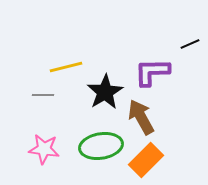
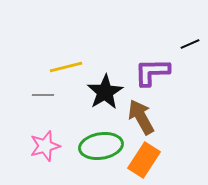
pink star: moved 1 px right, 3 px up; rotated 24 degrees counterclockwise
orange rectangle: moved 2 px left; rotated 12 degrees counterclockwise
